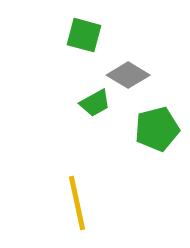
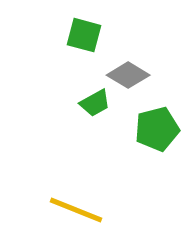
yellow line: moved 1 px left, 7 px down; rotated 56 degrees counterclockwise
